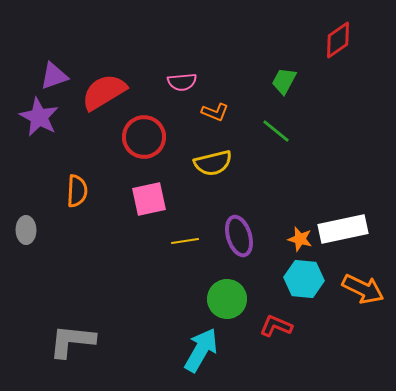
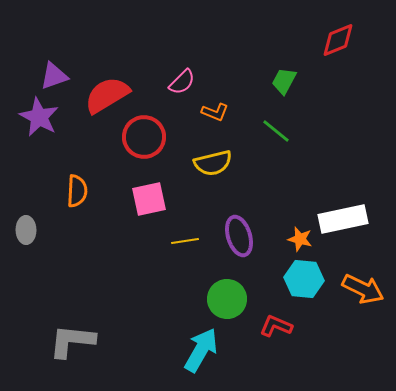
red diamond: rotated 12 degrees clockwise
pink semicircle: rotated 40 degrees counterclockwise
red semicircle: moved 3 px right, 3 px down
white rectangle: moved 10 px up
